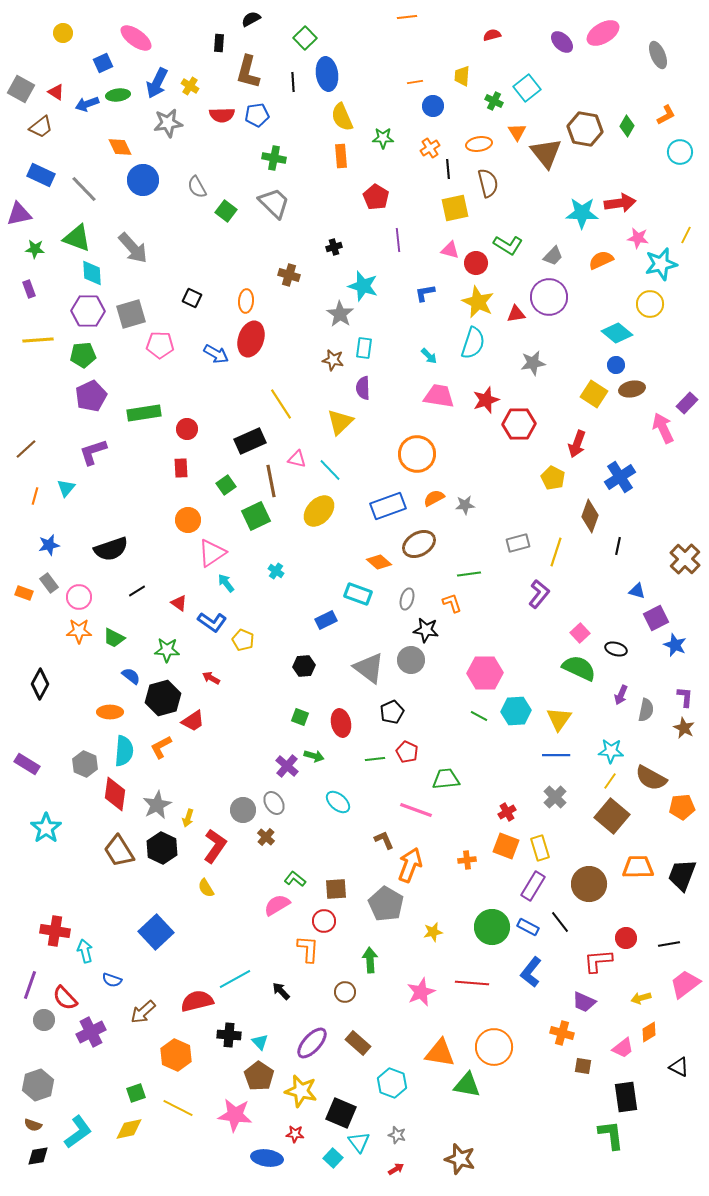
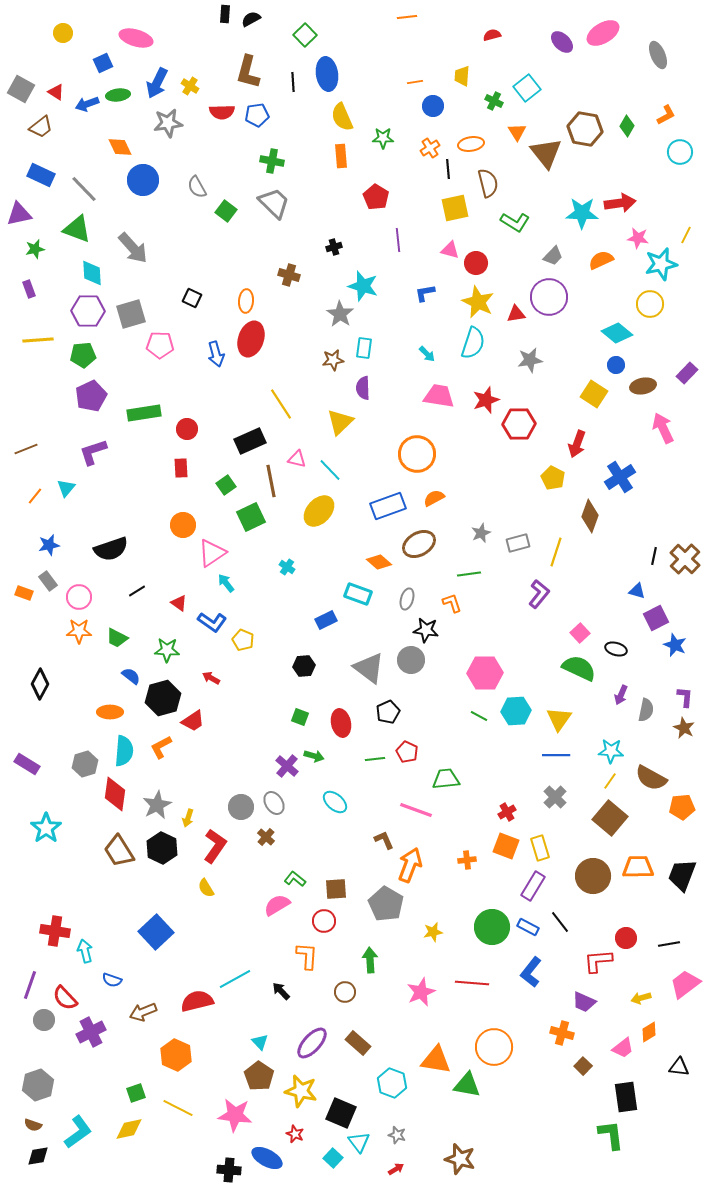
pink ellipse at (136, 38): rotated 20 degrees counterclockwise
green square at (305, 38): moved 3 px up
black rectangle at (219, 43): moved 6 px right, 29 px up
red semicircle at (222, 115): moved 3 px up
orange ellipse at (479, 144): moved 8 px left
green cross at (274, 158): moved 2 px left, 3 px down
green triangle at (77, 238): moved 9 px up
green L-shape at (508, 245): moved 7 px right, 23 px up
green star at (35, 249): rotated 18 degrees counterclockwise
blue arrow at (216, 354): rotated 45 degrees clockwise
cyan arrow at (429, 356): moved 2 px left, 2 px up
brown star at (333, 360): rotated 20 degrees counterclockwise
gray star at (533, 363): moved 3 px left, 3 px up
brown ellipse at (632, 389): moved 11 px right, 3 px up
purple rectangle at (687, 403): moved 30 px up
brown line at (26, 449): rotated 20 degrees clockwise
orange line at (35, 496): rotated 24 degrees clockwise
gray star at (465, 505): moved 16 px right, 28 px down; rotated 18 degrees counterclockwise
green square at (256, 516): moved 5 px left, 1 px down
orange circle at (188, 520): moved 5 px left, 5 px down
black line at (618, 546): moved 36 px right, 10 px down
cyan cross at (276, 571): moved 11 px right, 4 px up
gray rectangle at (49, 583): moved 1 px left, 2 px up
green trapezoid at (114, 638): moved 3 px right
black pentagon at (392, 712): moved 4 px left
gray hexagon at (85, 764): rotated 20 degrees clockwise
cyan ellipse at (338, 802): moved 3 px left
gray circle at (243, 810): moved 2 px left, 3 px up
brown square at (612, 816): moved 2 px left, 2 px down
brown circle at (589, 884): moved 4 px right, 8 px up
orange L-shape at (308, 949): moved 1 px left, 7 px down
brown arrow at (143, 1012): rotated 20 degrees clockwise
black cross at (229, 1035): moved 135 px down
orange triangle at (440, 1053): moved 4 px left, 7 px down
brown square at (583, 1066): rotated 36 degrees clockwise
black triangle at (679, 1067): rotated 20 degrees counterclockwise
red star at (295, 1134): rotated 18 degrees clockwise
blue ellipse at (267, 1158): rotated 20 degrees clockwise
